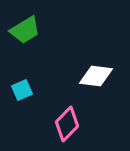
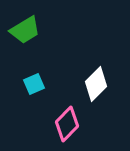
white diamond: moved 8 px down; rotated 52 degrees counterclockwise
cyan square: moved 12 px right, 6 px up
